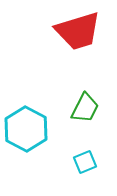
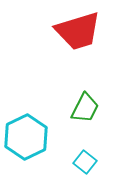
cyan hexagon: moved 8 px down; rotated 6 degrees clockwise
cyan square: rotated 30 degrees counterclockwise
